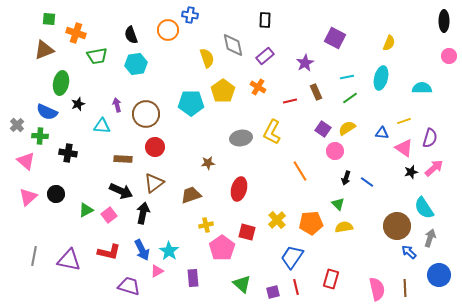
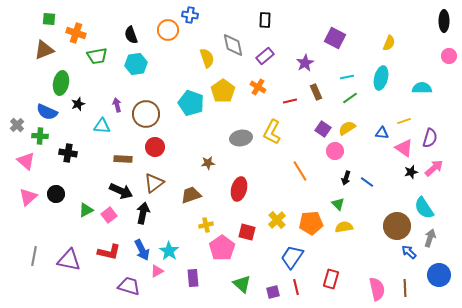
cyan pentagon at (191, 103): rotated 20 degrees clockwise
